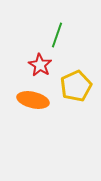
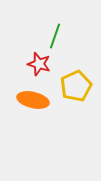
green line: moved 2 px left, 1 px down
red star: moved 1 px left, 1 px up; rotated 15 degrees counterclockwise
